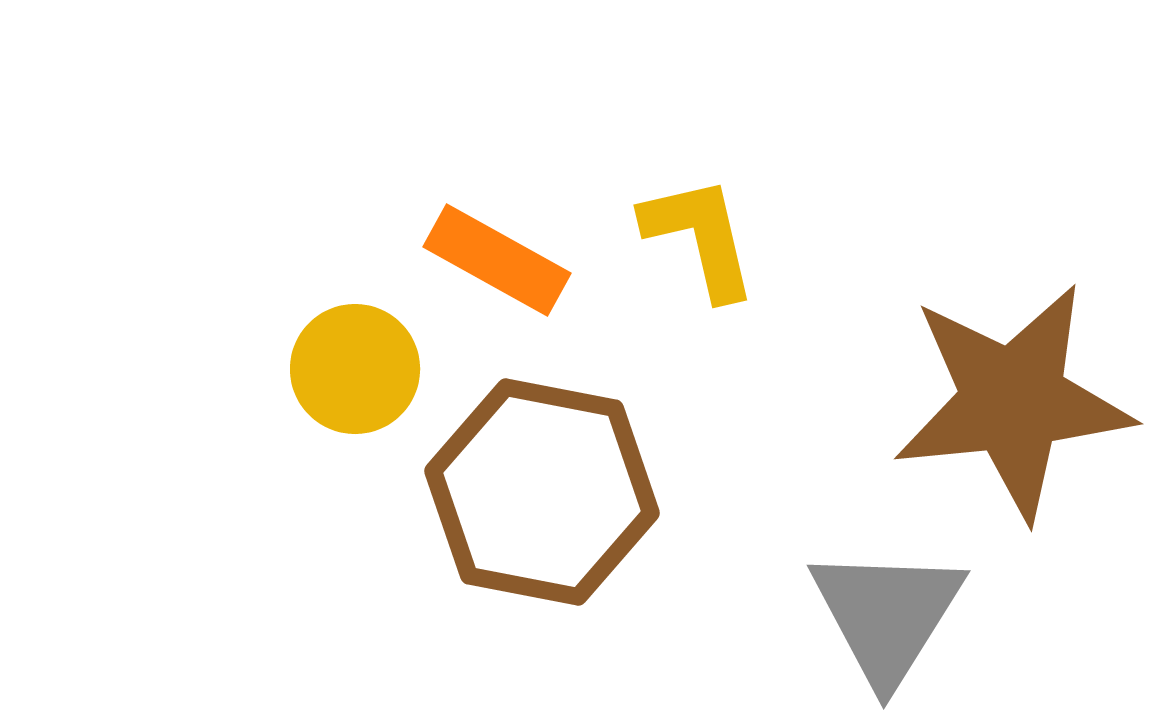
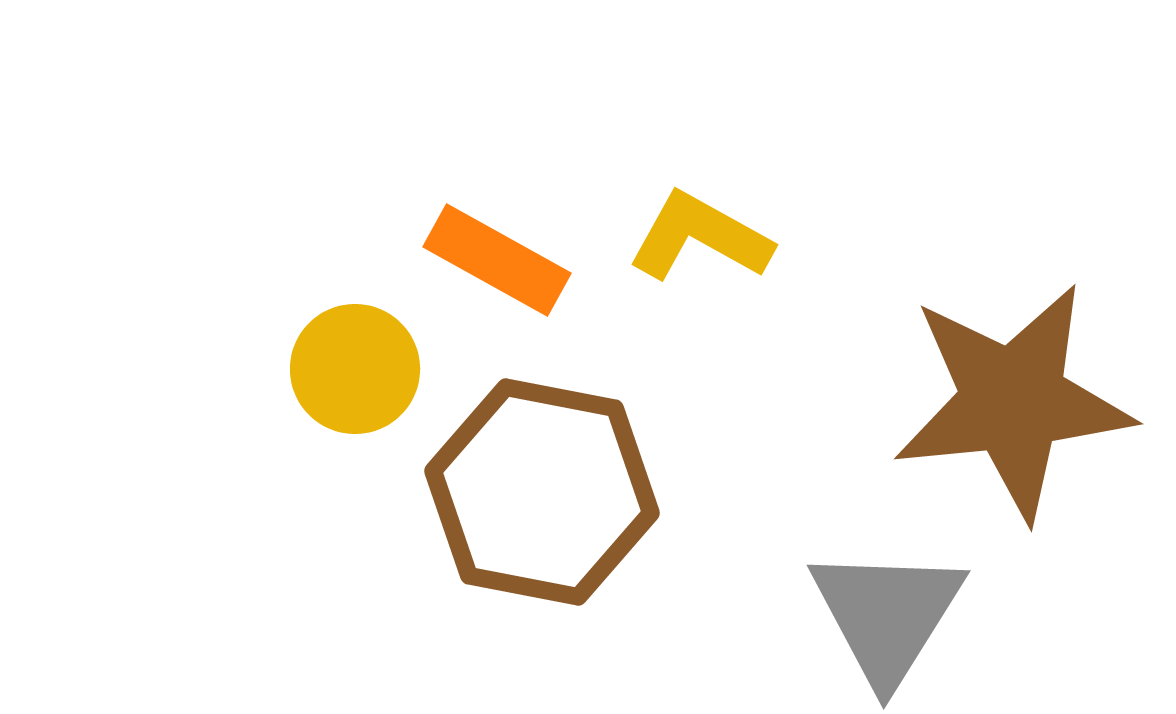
yellow L-shape: rotated 48 degrees counterclockwise
